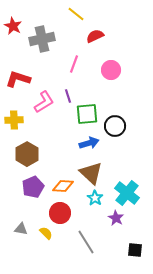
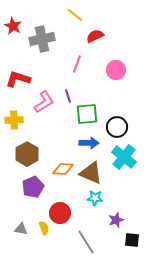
yellow line: moved 1 px left, 1 px down
pink line: moved 3 px right
pink circle: moved 5 px right
black circle: moved 2 px right, 1 px down
blue arrow: rotated 18 degrees clockwise
brown triangle: rotated 20 degrees counterclockwise
orange diamond: moved 17 px up
cyan cross: moved 3 px left, 36 px up
cyan star: rotated 28 degrees counterclockwise
purple star: moved 2 px down; rotated 21 degrees clockwise
yellow semicircle: moved 2 px left, 5 px up; rotated 24 degrees clockwise
black square: moved 3 px left, 10 px up
